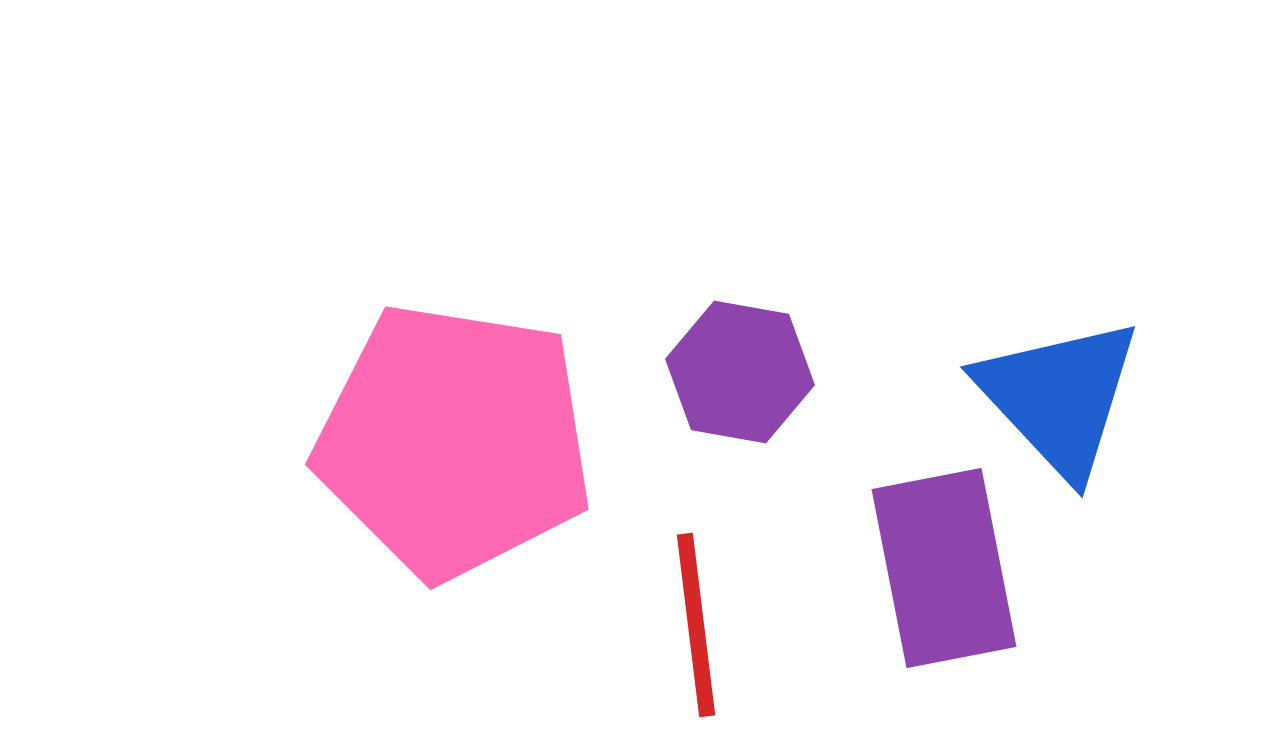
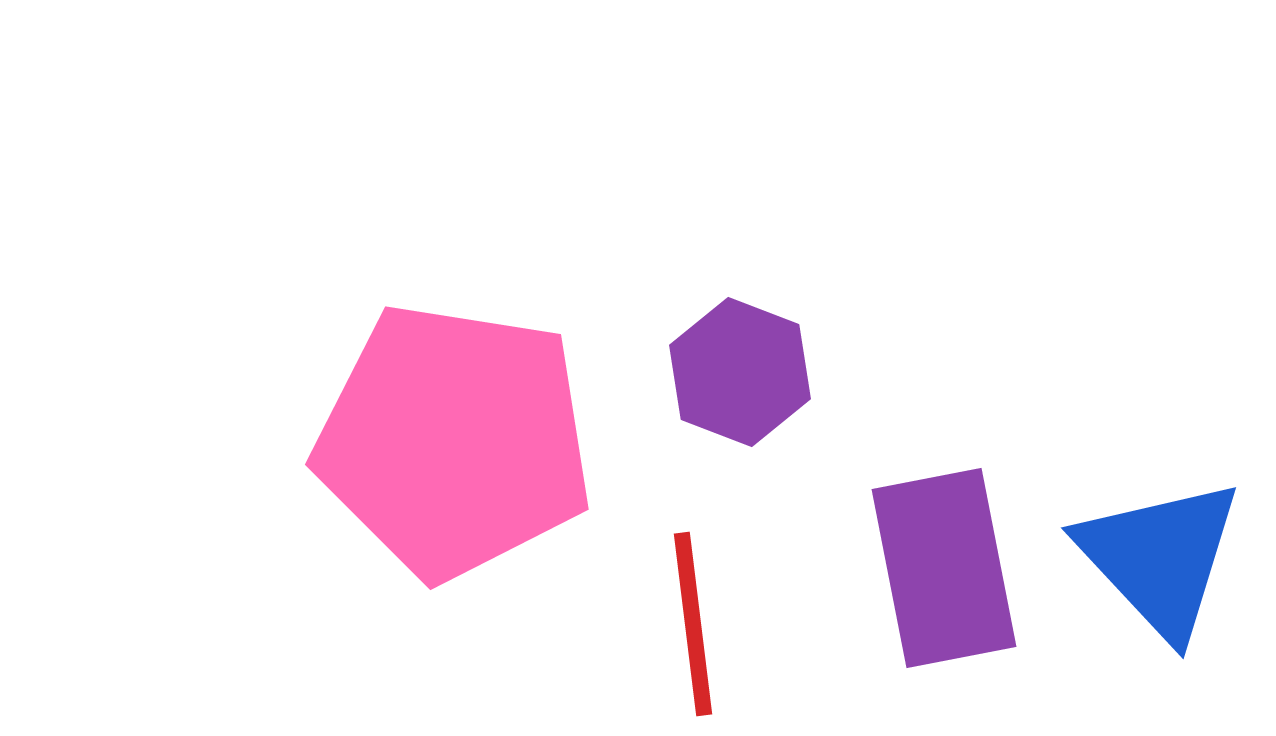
purple hexagon: rotated 11 degrees clockwise
blue triangle: moved 101 px right, 161 px down
red line: moved 3 px left, 1 px up
